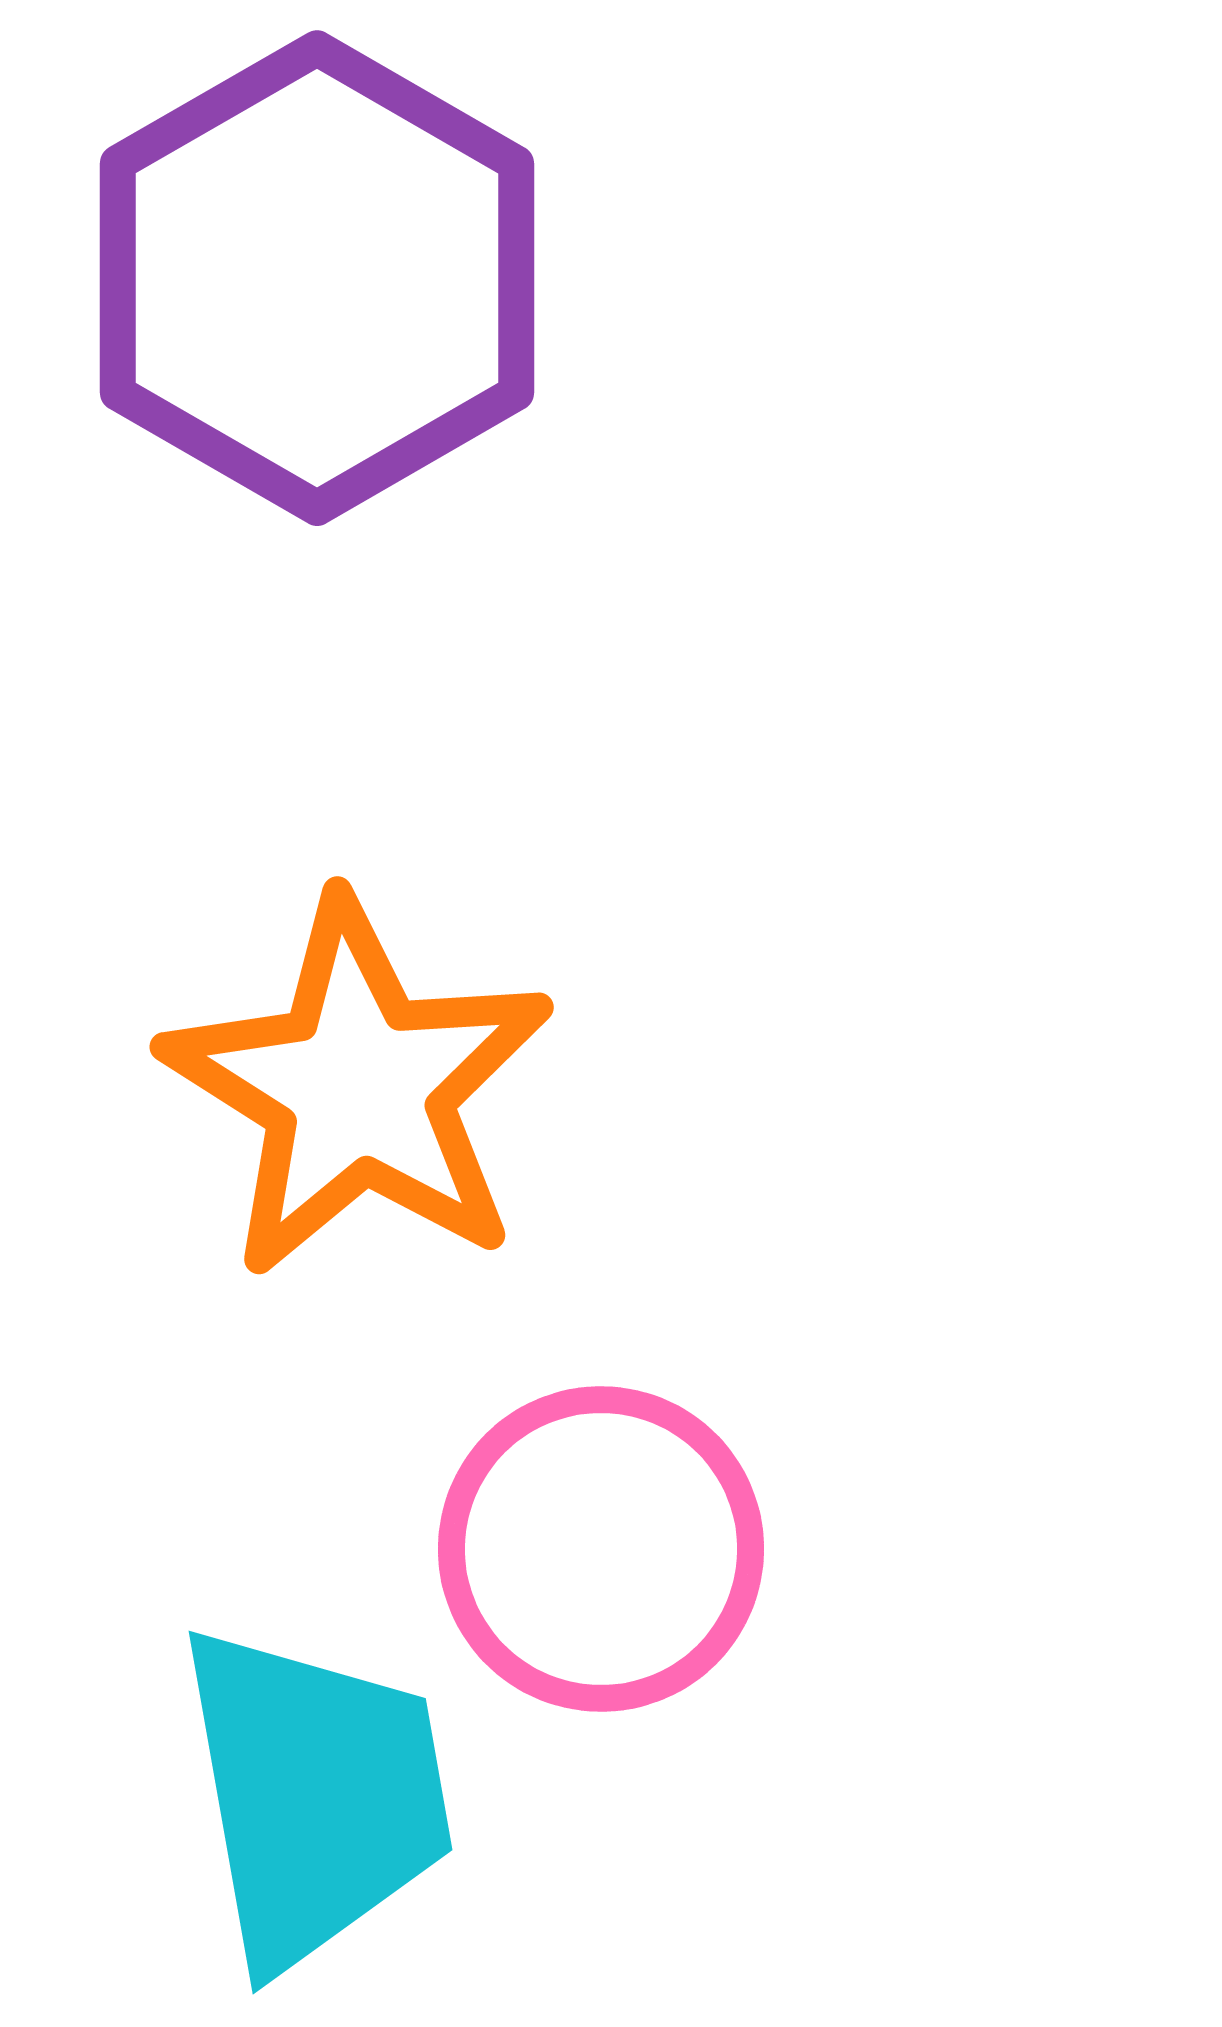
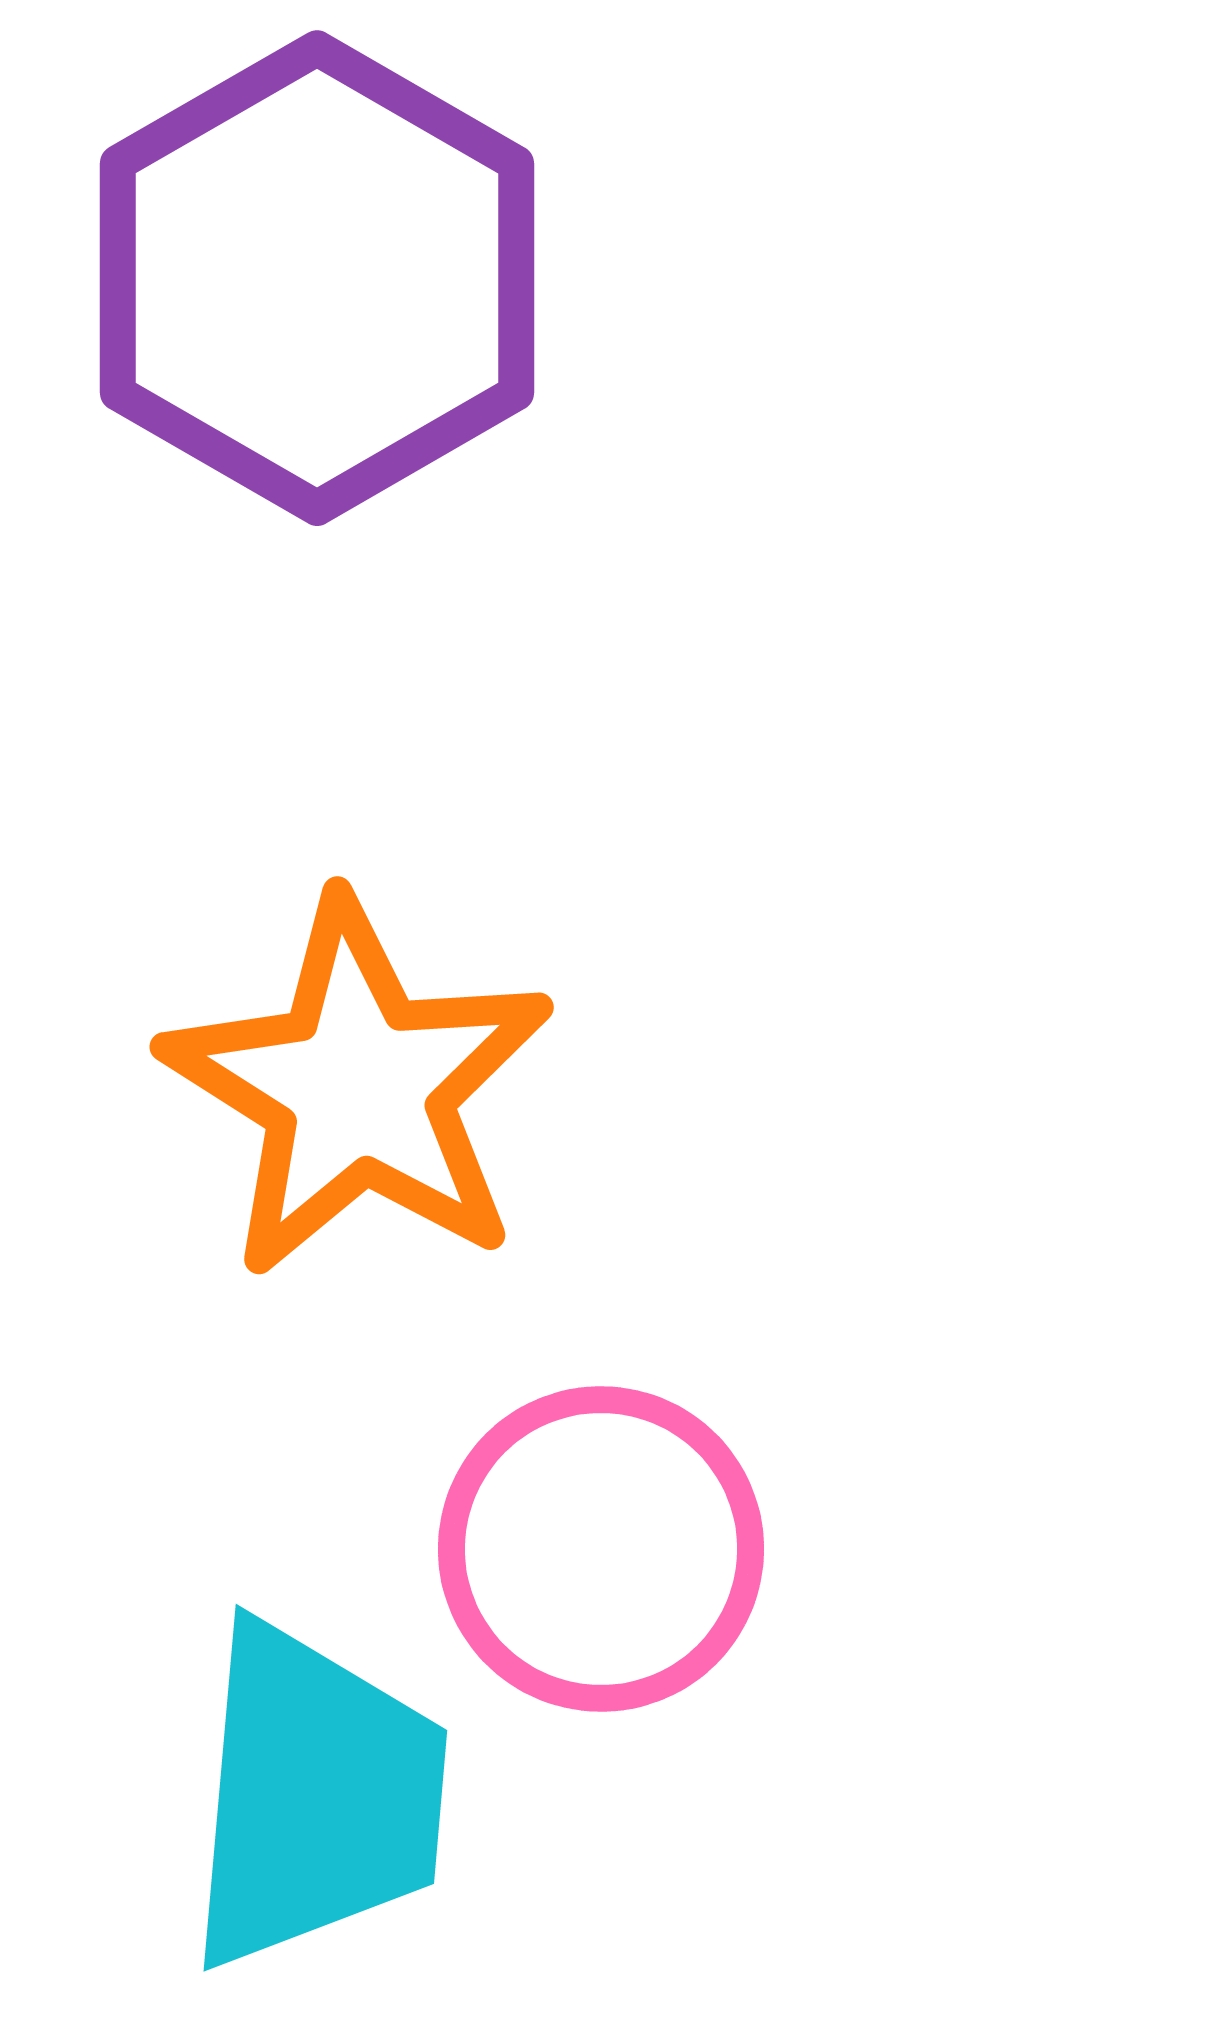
cyan trapezoid: rotated 15 degrees clockwise
